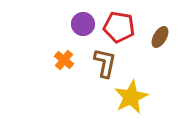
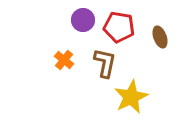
purple circle: moved 4 px up
brown ellipse: rotated 50 degrees counterclockwise
